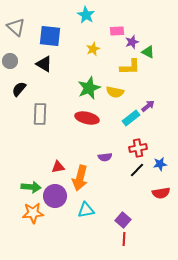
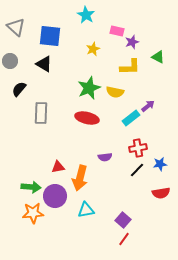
pink rectangle: rotated 16 degrees clockwise
green triangle: moved 10 px right, 5 px down
gray rectangle: moved 1 px right, 1 px up
red line: rotated 32 degrees clockwise
